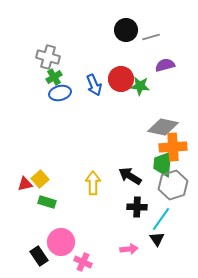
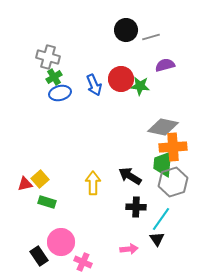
gray hexagon: moved 3 px up
black cross: moved 1 px left
